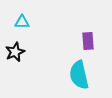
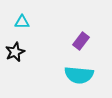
purple rectangle: moved 7 px left; rotated 42 degrees clockwise
cyan semicircle: rotated 72 degrees counterclockwise
